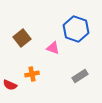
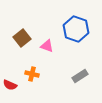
pink triangle: moved 6 px left, 2 px up
orange cross: rotated 24 degrees clockwise
